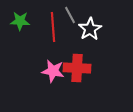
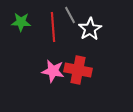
green star: moved 1 px right, 1 px down
red cross: moved 1 px right, 2 px down; rotated 8 degrees clockwise
